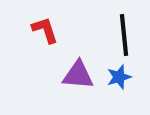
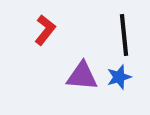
red L-shape: rotated 56 degrees clockwise
purple triangle: moved 4 px right, 1 px down
